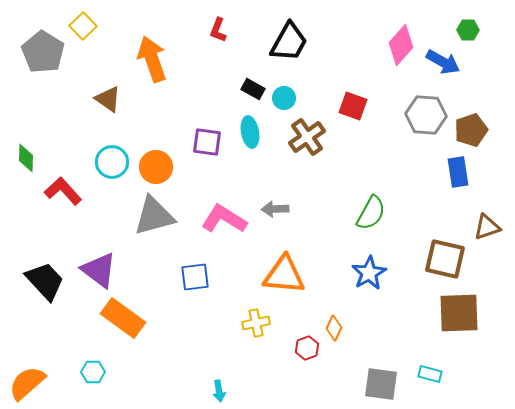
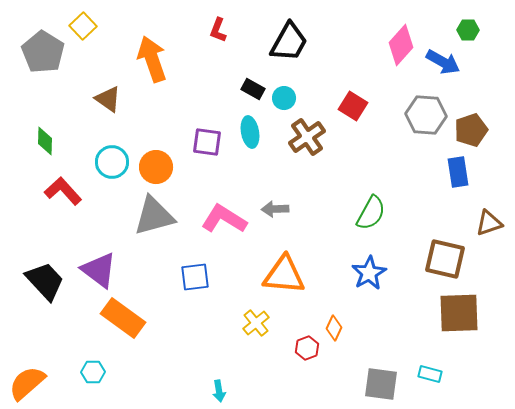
red square at (353, 106): rotated 12 degrees clockwise
green diamond at (26, 158): moved 19 px right, 17 px up
brown triangle at (487, 227): moved 2 px right, 4 px up
yellow cross at (256, 323): rotated 28 degrees counterclockwise
